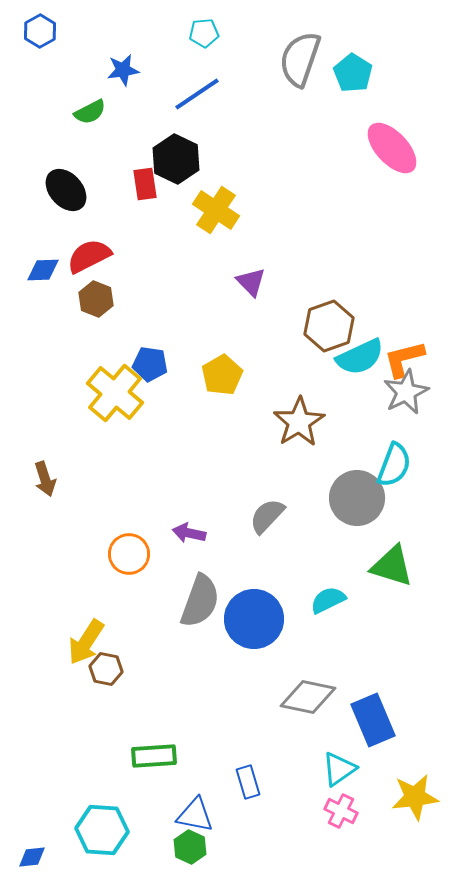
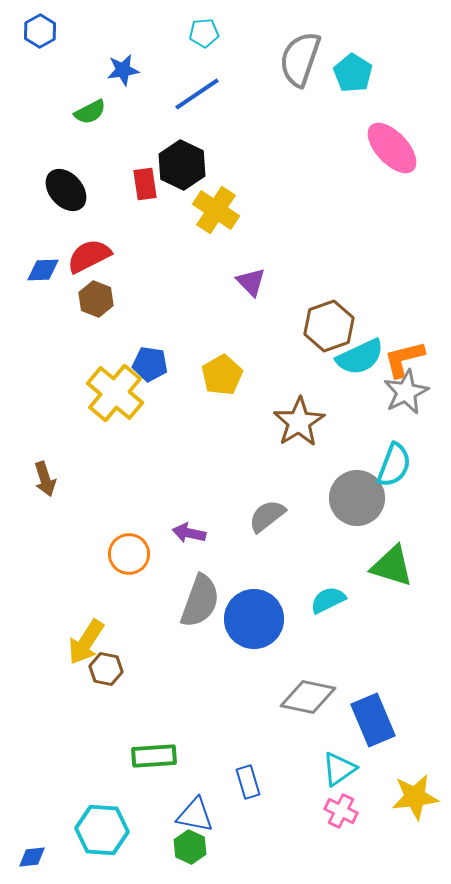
black hexagon at (176, 159): moved 6 px right, 6 px down
gray semicircle at (267, 516): rotated 9 degrees clockwise
